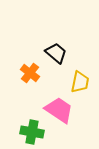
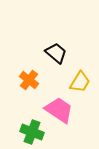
orange cross: moved 1 px left, 7 px down
yellow trapezoid: rotated 20 degrees clockwise
green cross: rotated 10 degrees clockwise
